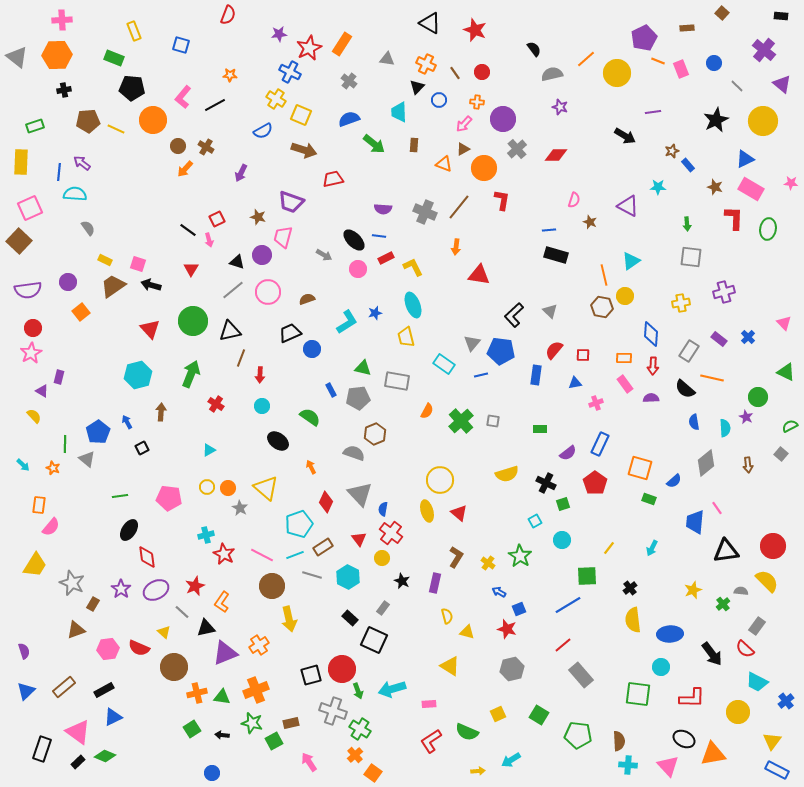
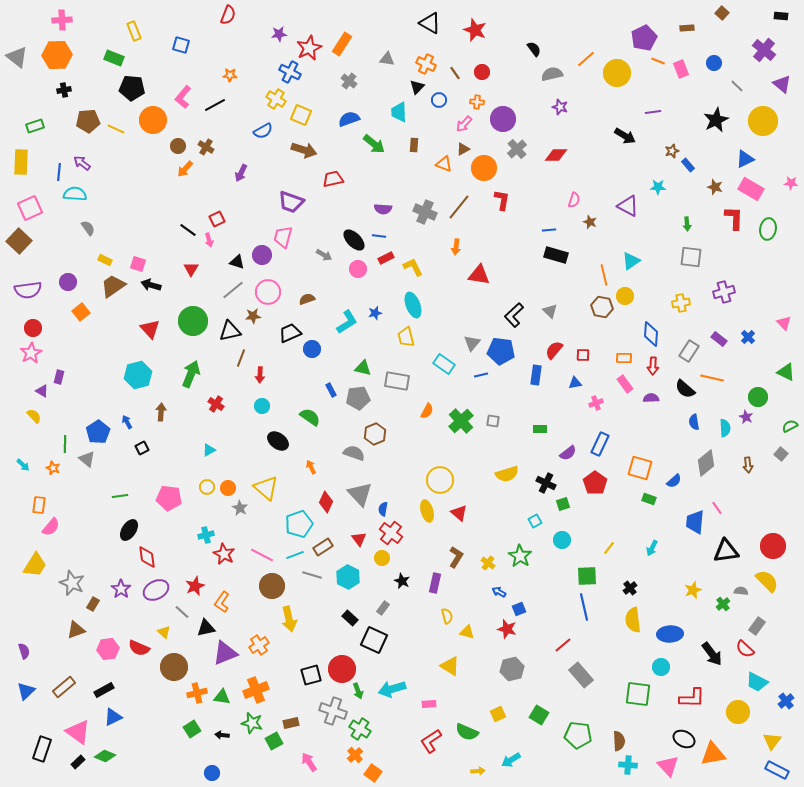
brown star at (258, 217): moved 5 px left, 99 px down; rotated 21 degrees counterclockwise
blue line at (568, 605): moved 16 px right, 2 px down; rotated 72 degrees counterclockwise
